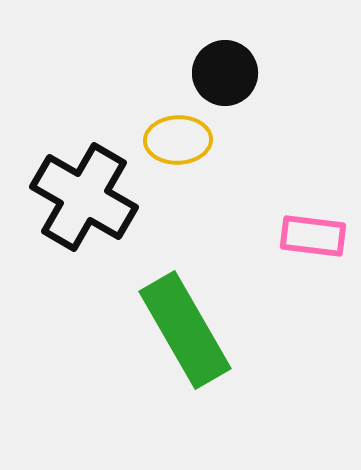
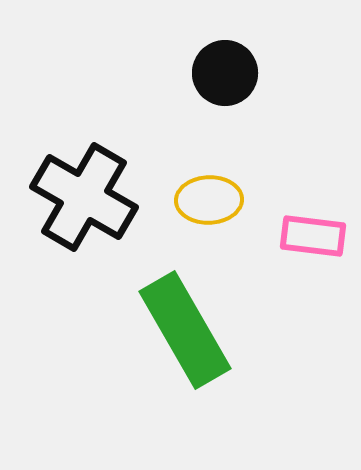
yellow ellipse: moved 31 px right, 60 px down
